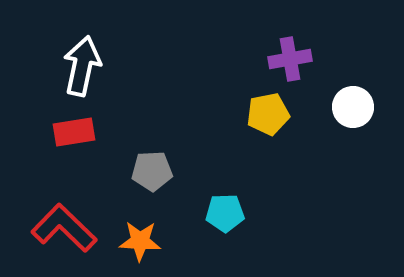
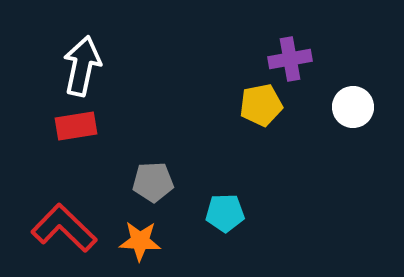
yellow pentagon: moved 7 px left, 9 px up
red rectangle: moved 2 px right, 6 px up
gray pentagon: moved 1 px right, 11 px down
